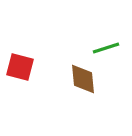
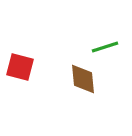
green line: moved 1 px left, 1 px up
